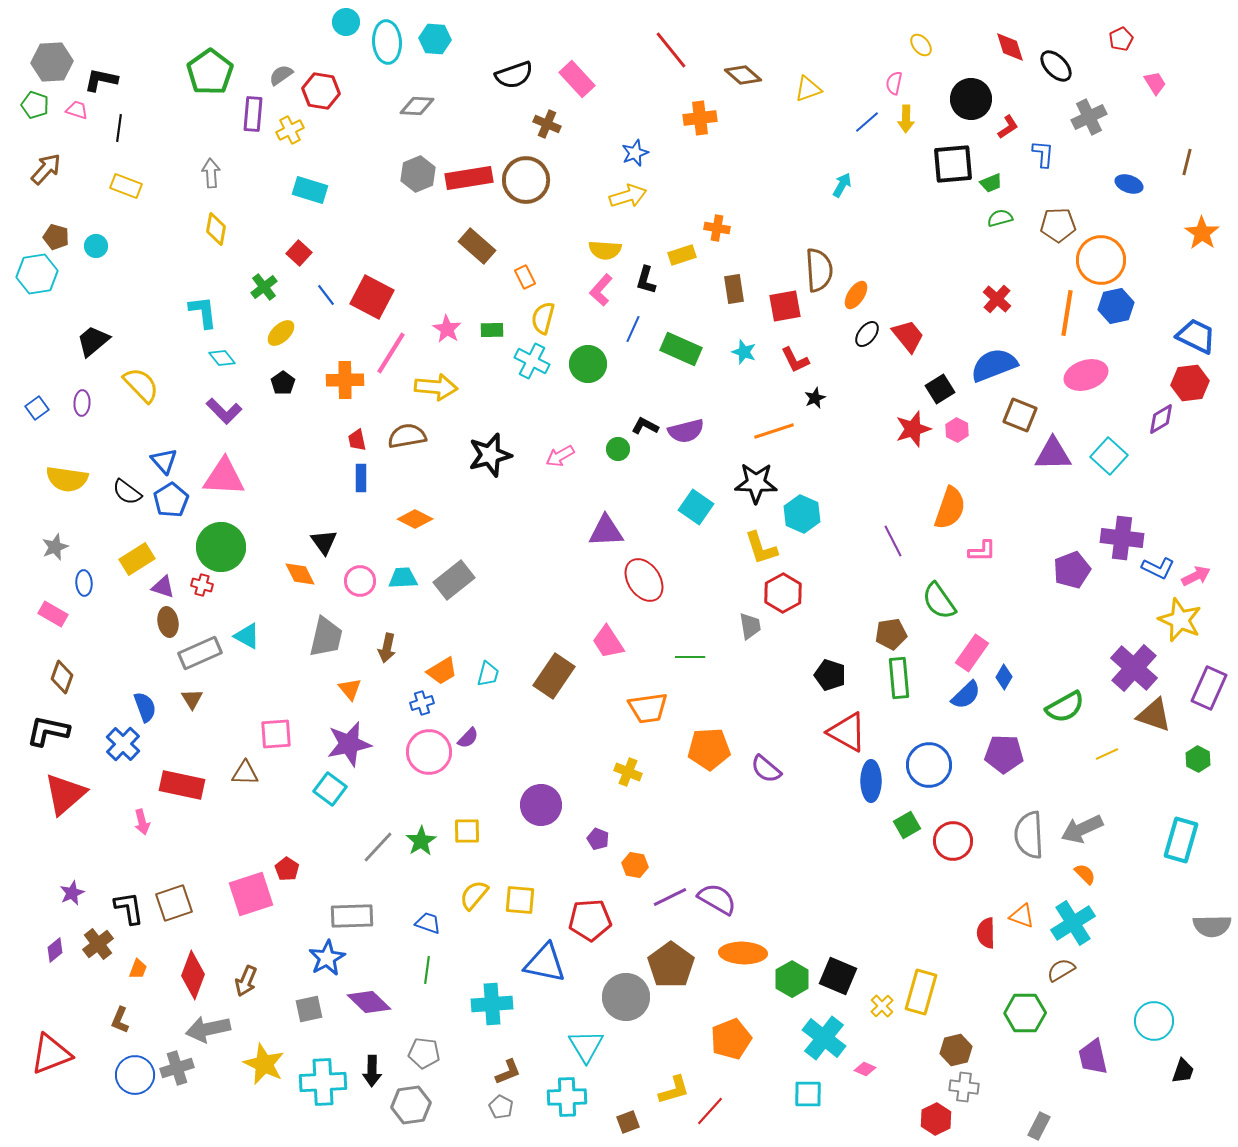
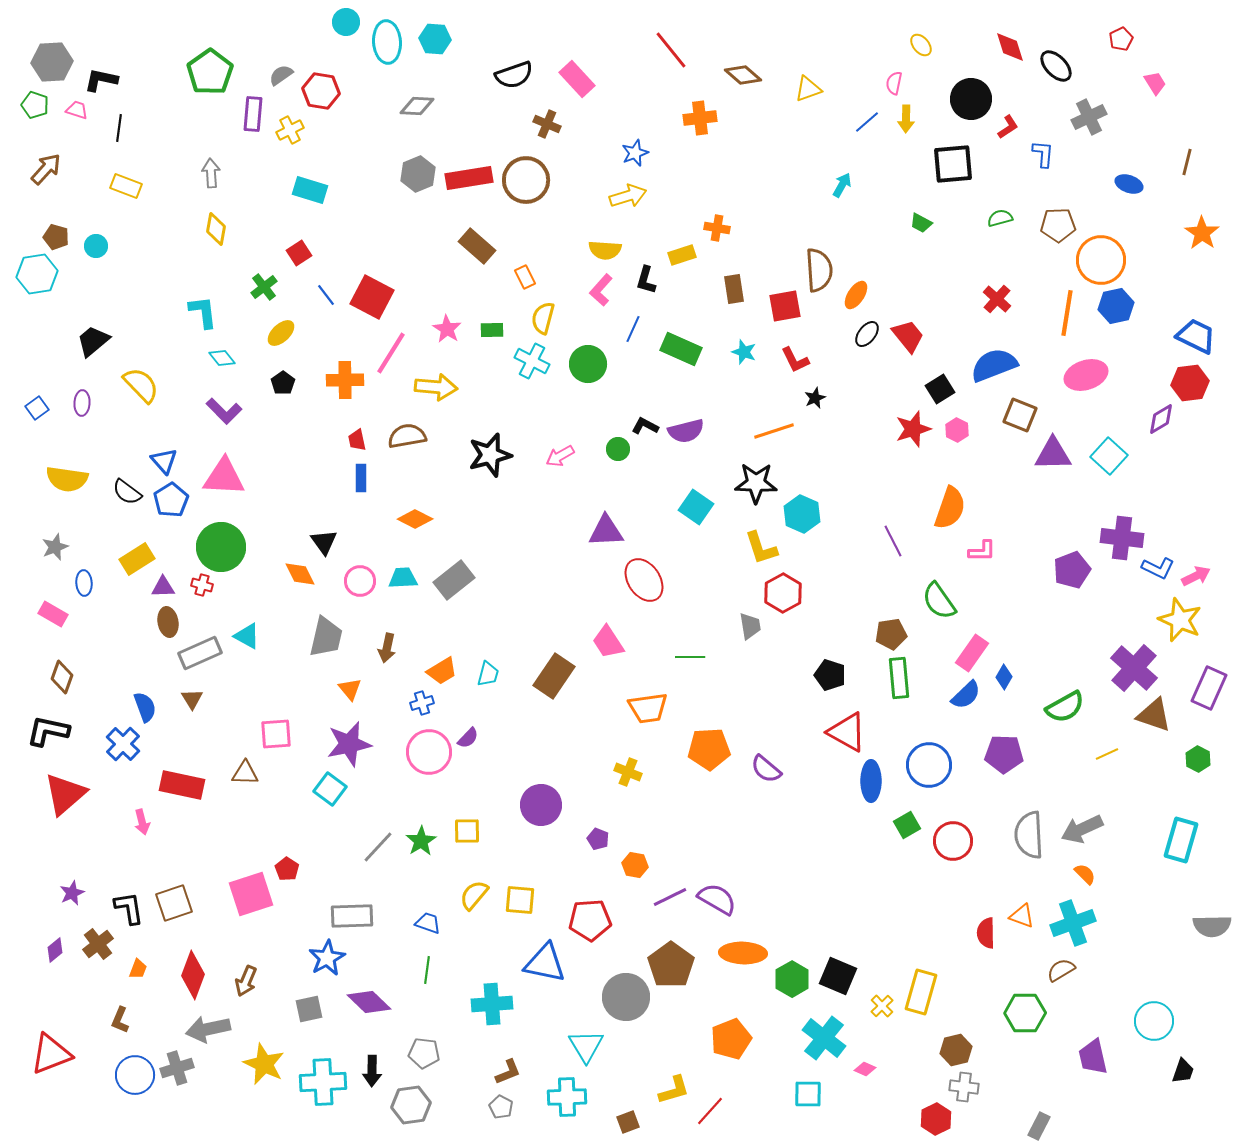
green trapezoid at (991, 183): moved 70 px left, 40 px down; rotated 50 degrees clockwise
red square at (299, 253): rotated 15 degrees clockwise
purple triangle at (163, 587): rotated 20 degrees counterclockwise
cyan cross at (1073, 923): rotated 12 degrees clockwise
